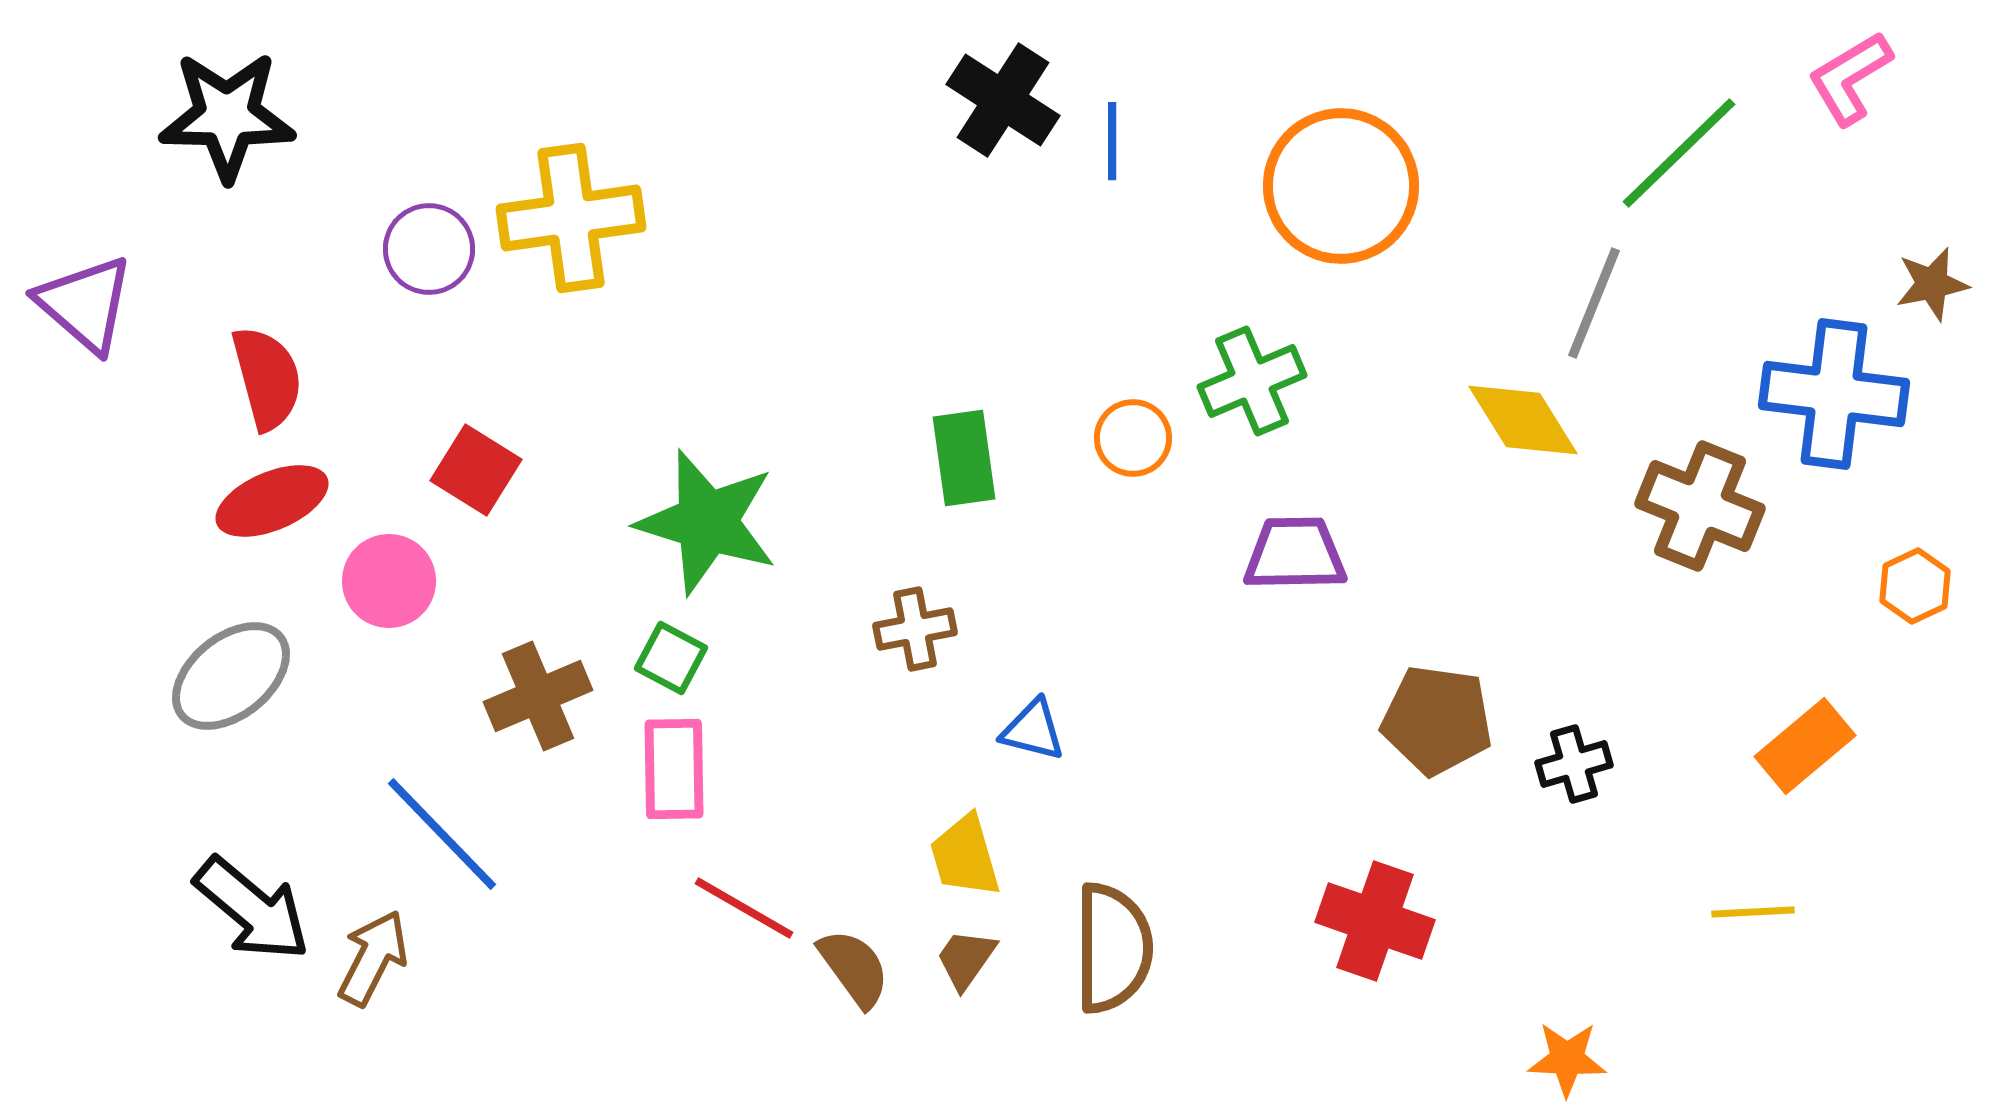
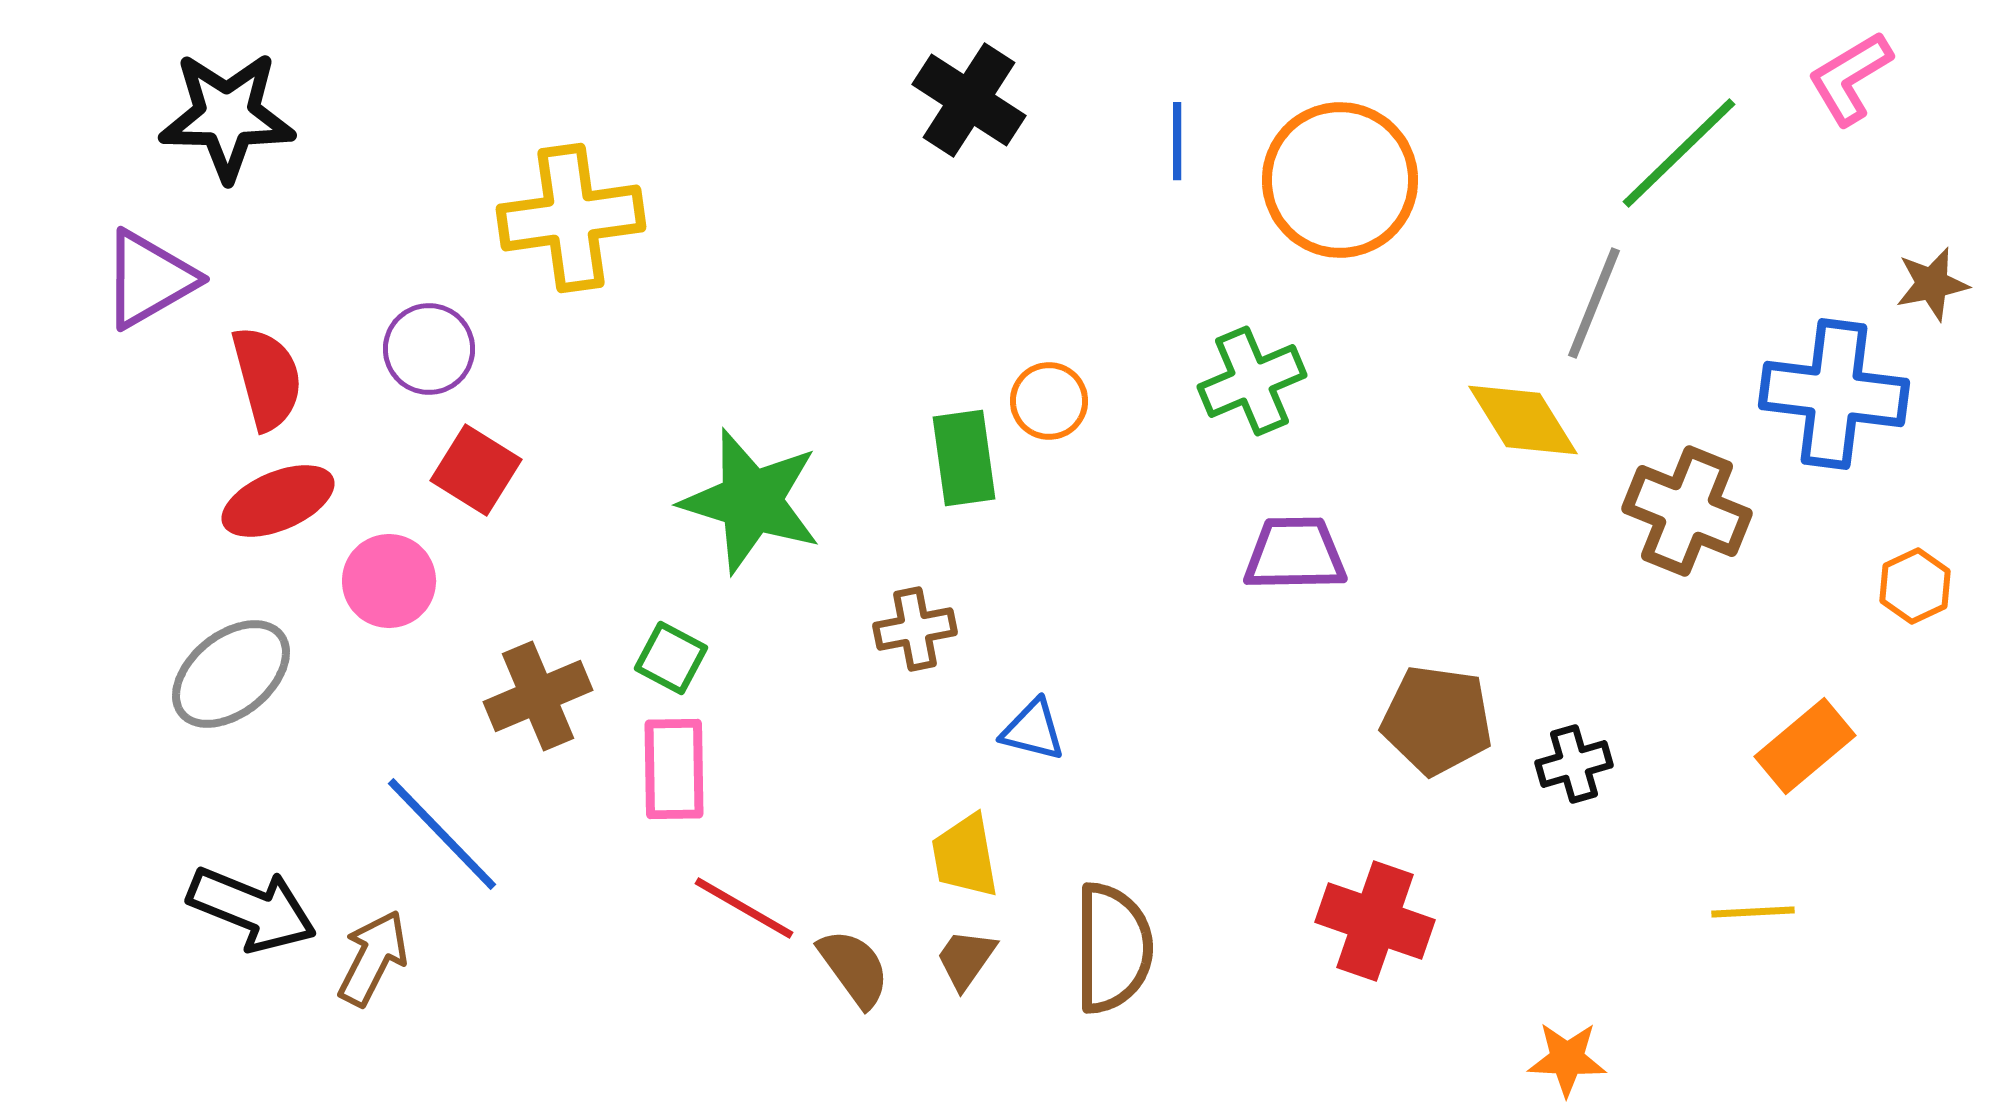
black cross at (1003, 100): moved 34 px left
blue line at (1112, 141): moved 65 px right
orange circle at (1341, 186): moved 1 px left, 6 px up
purple circle at (429, 249): moved 100 px down
purple triangle at (85, 304): moved 64 px right, 25 px up; rotated 49 degrees clockwise
orange circle at (1133, 438): moved 84 px left, 37 px up
red ellipse at (272, 501): moved 6 px right
brown cross at (1700, 506): moved 13 px left, 5 px down
green star at (707, 522): moved 44 px right, 21 px up
gray ellipse at (231, 676): moved 2 px up
yellow trapezoid at (965, 856): rotated 6 degrees clockwise
black arrow at (252, 909): rotated 18 degrees counterclockwise
